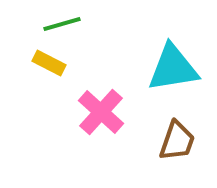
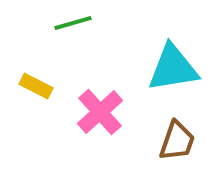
green line: moved 11 px right, 1 px up
yellow rectangle: moved 13 px left, 23 px down
pink cross: moved 1 px left; rotated 6 degrees clockwise
